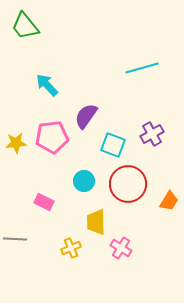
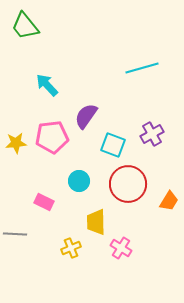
cyan circle: moved 5 px left
gray line: moved 5 px up
